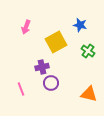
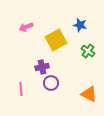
pink arrow: rotated 48 degrees clockwise
yellow square: moved 2 px up
pink line: rotated 16 degrees clockwise
orange triangle: rotated 12 degrees clockwise
